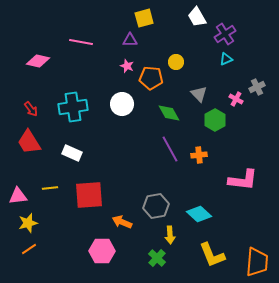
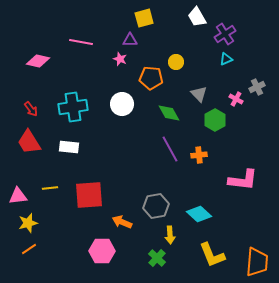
pink star: moved 7 px left, 7 px up
white rectangle: moved 3 px left, 6 px up; rotated 18 degrees counterclockwise
